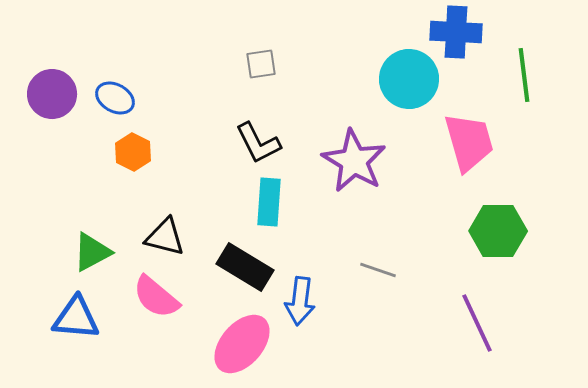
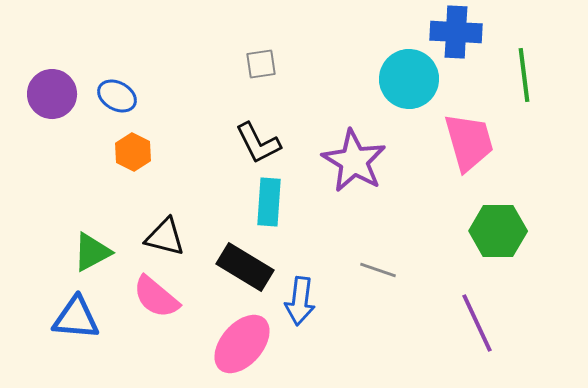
blue ellipse: moved 2 px right, 2 px up
